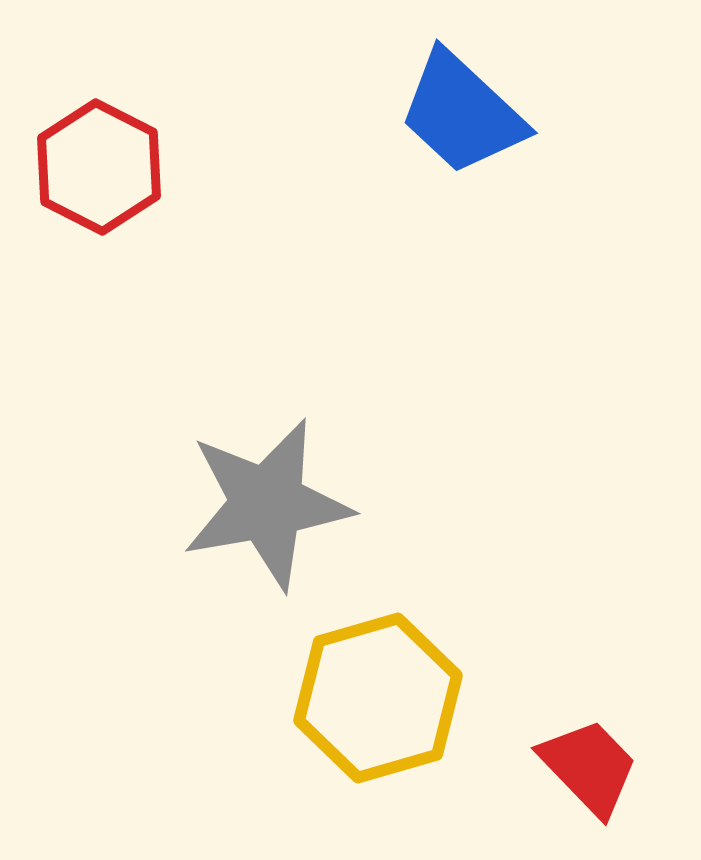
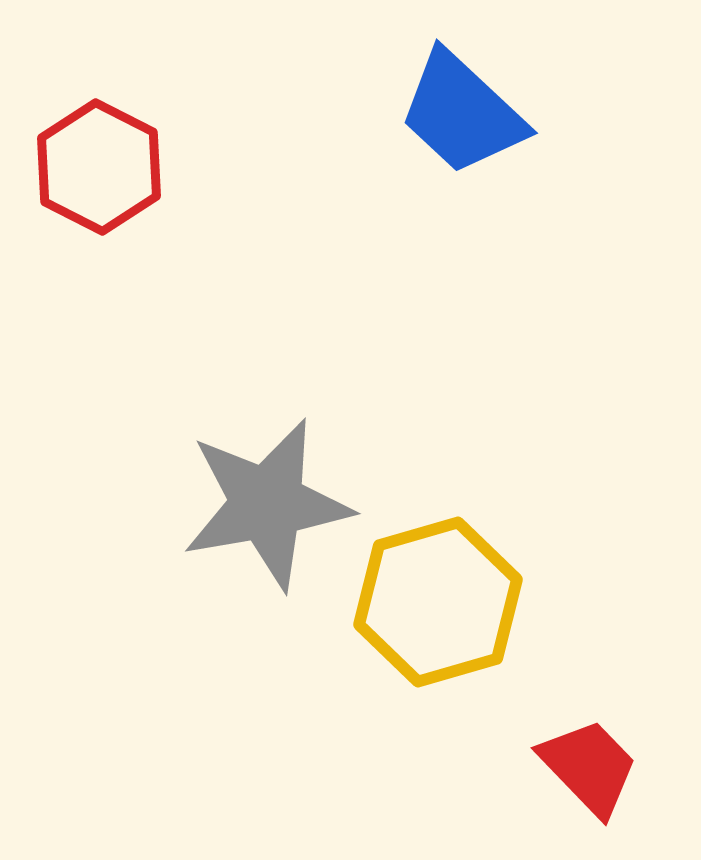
yellow hexagon: moved 60 px right, 96 px up
